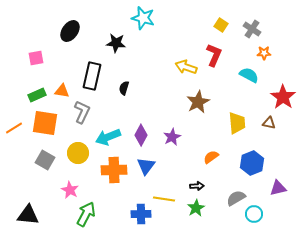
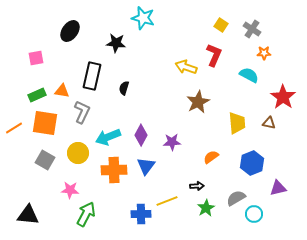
purple star: moved 5 px down; rotated 24 degrees clockwise
pink star: rotated 24 degrees counterclockwise
yellow line: moved 3 px right, 2 px down; rotated 30 degrees counterclockwise
green star: moved 10 px right
